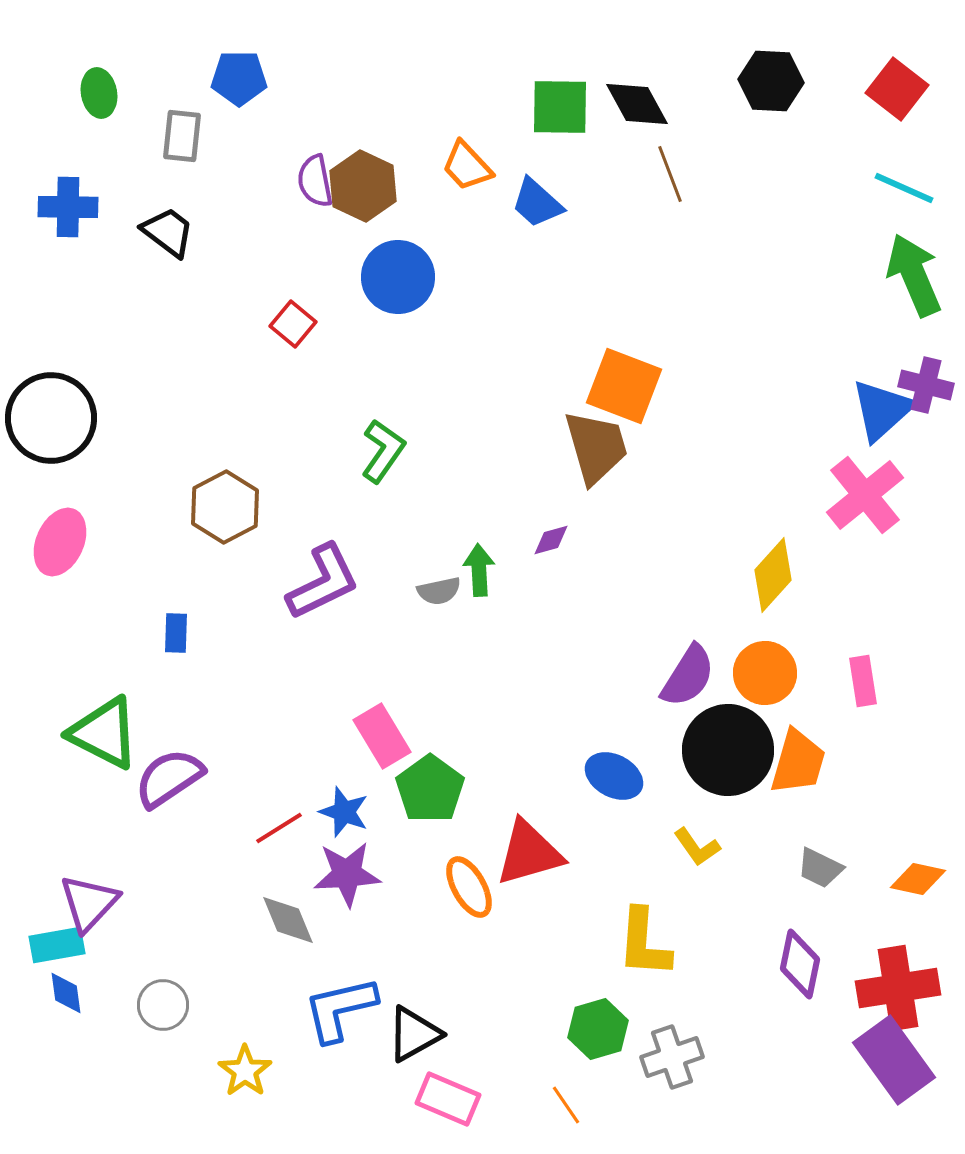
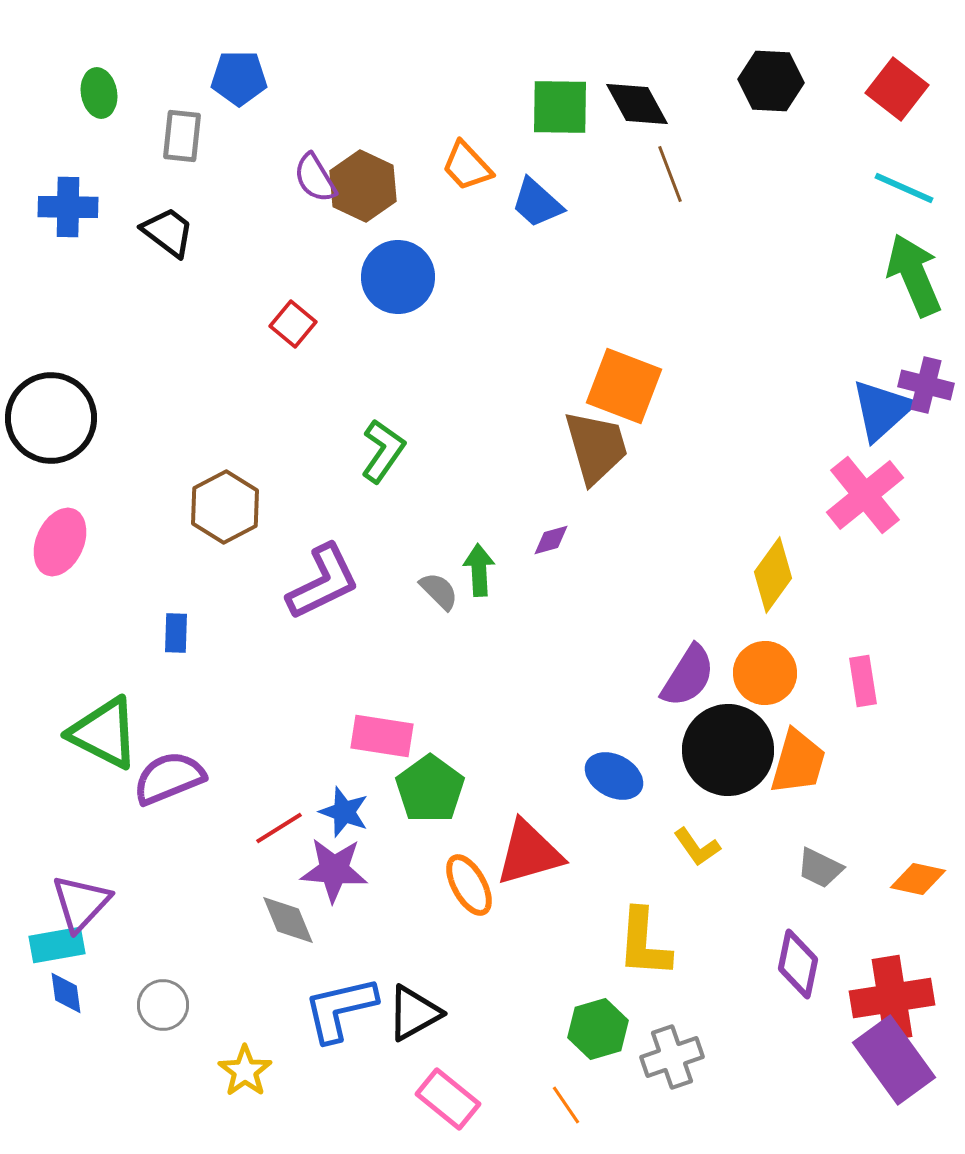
purple semicircle at (315, 181): moved 3 px up; rotated 20 degrees counterclockwise
yellow diamond at (773, 575): rotated 6 degrees counterclockwise
gray semicircle at (439, 591): rotated 123 degrees counterclockwise
pink rectangle at (382, 736): rotated 50 degrees counterclockwise
purple semicircle at (169, 778): rotated 12 degrees clockwise
purple star at (347, 874): moved 13 px left, 4 px up; rotated 8 degrees clockwise
orange ellipse at (469, 887): moved 2 px up
purple triangle at (89, 903): moved 8 px left
purple diamond at (800, 964): moved 2 px left
red cross at (898, 988): moved 6 px left, 10 px down
black triangle at (414, 1034): moved 21 px up
pink rectangle at (448, 1099): rotated 16 degrees clockwise
